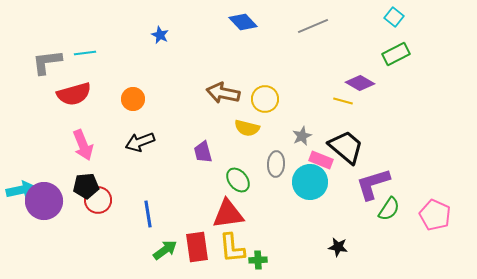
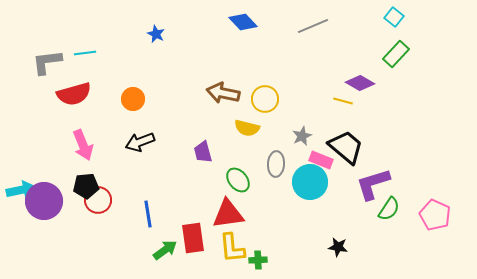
blue star: moved 4 px left, 1 px up
green rectangle: rotated 20 degrees counterclockwise
red rectangle: moved 4 px left, 9 px up
